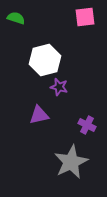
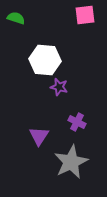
pink square: moved 2 px up
white hexagon: rotated 20 degrees clockwise
purple triangle: moved 21 px down; rotated 45 degrees counterclockwise
purple cross: moved 10 px left, 3 px up
